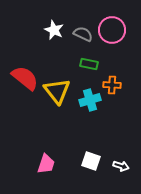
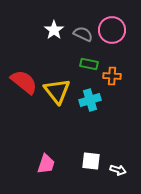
white star: rotated 12 degrees clockwise
red semicircle: moved 1 px left, 4 px down
orange cross: moved 9 px up
white square: rotated 12 degrees counterclockwise
white arrow: moved 3 px left, 4 px down
